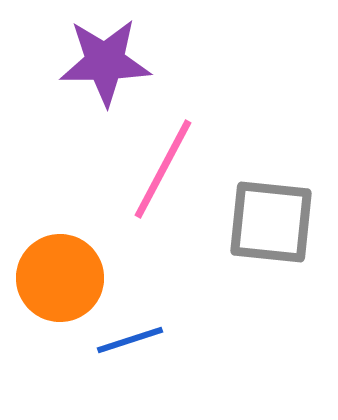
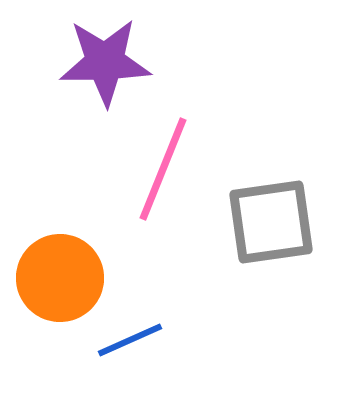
pink line: rotated 6 degrees counterclockwise
gray square: rotated 14 degrees counterclockwise
blue line: rotated 6 degrees counterclockwise
